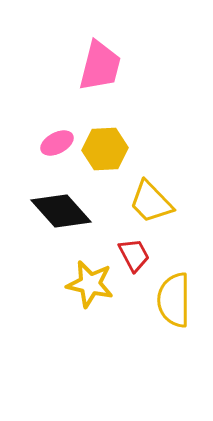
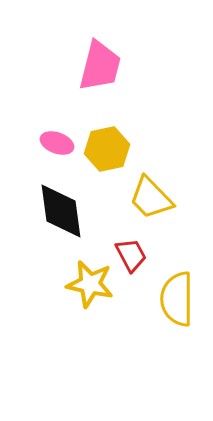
pink ellipse: rotated 48 degrees clockwise
yellow hexagon: moved 2 px right; rotated 9 degrees counterclockwise
yellow trapezoid: moved 4 px up
black diamond: rotated 34 degrees clockwise
red trapezoid: moved 3 px left
yellow semicircle: moved 3 px right, 1 px up
